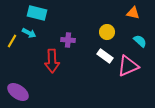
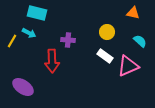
purple ellipse: moved 5 px right, 5 px up
